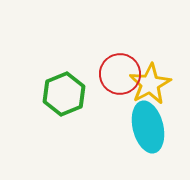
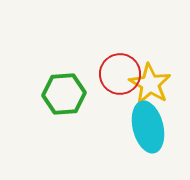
yellow star: rotated 12 degrees counterclockwise
green hexagon: rotated 18 degrees clockwise
